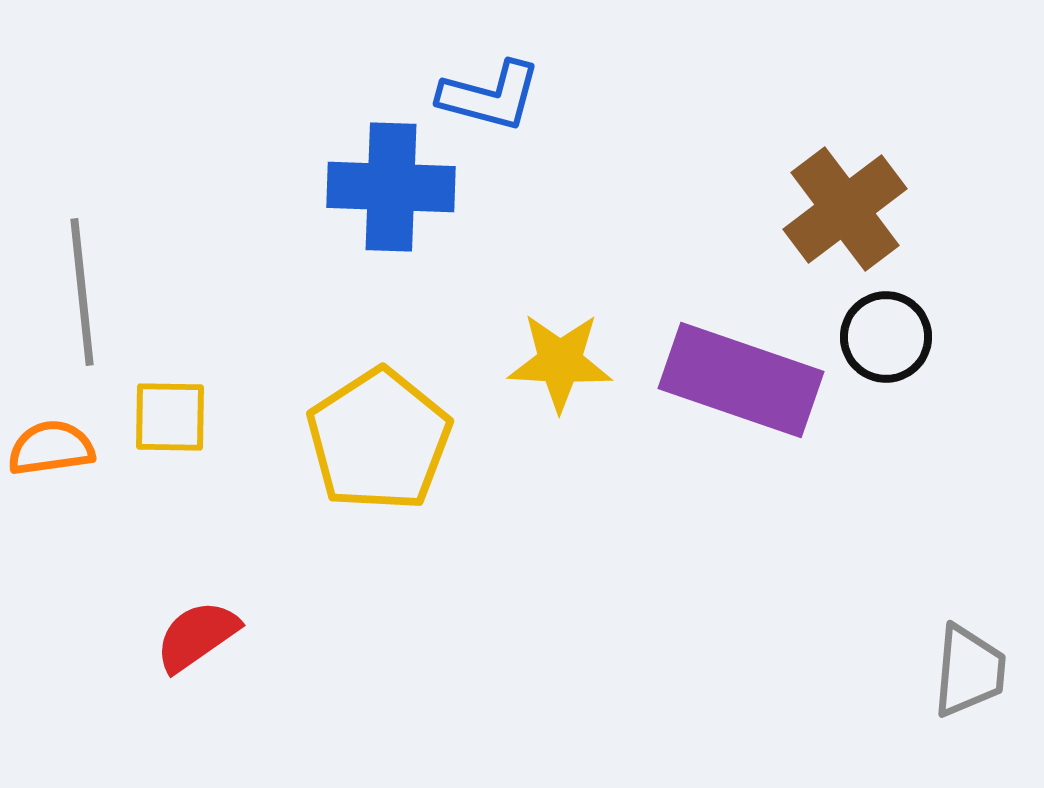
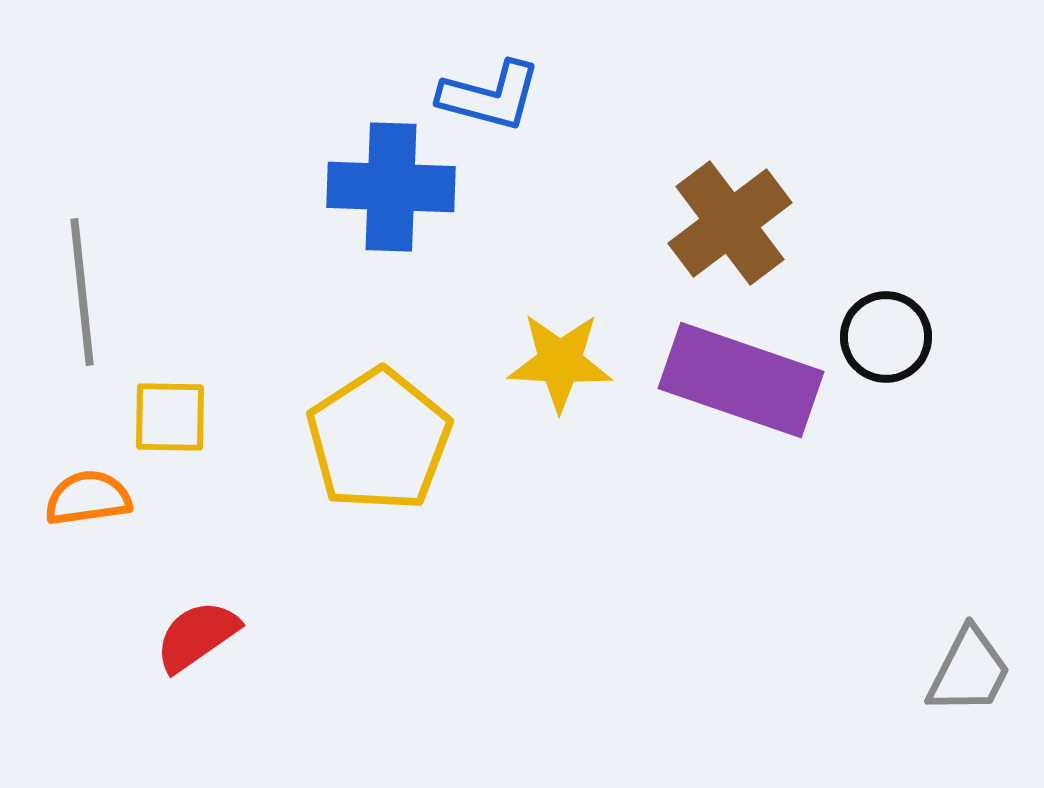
brown cross: moved 115 px left, 14 px down
orange semicircle: moved 37 px right, 50 px down
gray trapezoid: rotated 22 degrees clockwise
